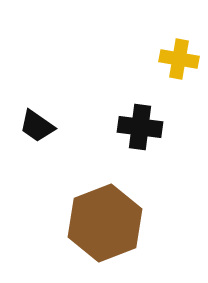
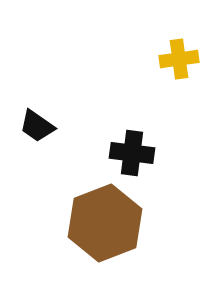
yellow cross: rotated 18 degrees counterclockwise
black cross: moved 8 px left, 26 px down
